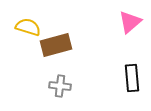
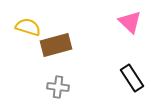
pink triangle: rotated 35 degrees counterclockwise
black rectangle: rotated 28 degrees counterclockwise
gray cross: moved 2 px left, 1 px down
